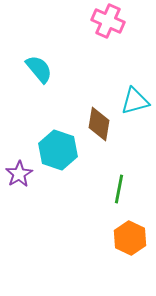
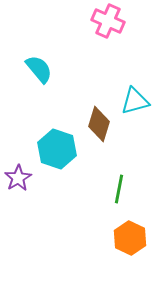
brown diamond: rotated 8 degrees clockwise
cyan hexagon: moved 1 px left, 1 px up
purple star: moved 1 px left, 4 px down
